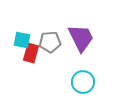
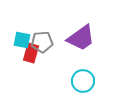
purple trapezoid: rotated 80 degrees clockwise
gray pentagon: moved 8 px left
cyan circle: moved 1 px up
